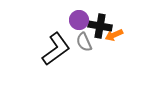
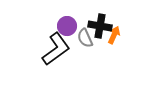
purple circle: moved 12 px left, 6 px down
orange arrow: rotated 138 degrees clockwise
gray semicircle: moved 1 px right, 4 px up
